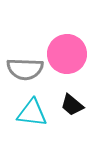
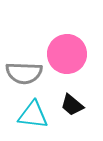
gray semicircle: moved 1 px left, 4 px down
cyan triangle: moved 1 px right, 2 px down
